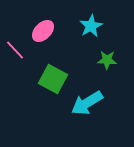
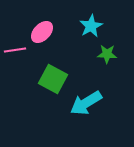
pink ellipse: moved 1 px left, 1 px down
pink line: rotated 55 degrees counterclockwise
green star: moved 6 px up
cyan arrow: moved 1 px left
